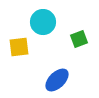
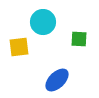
green square: rotated 24 degrees clockwise
